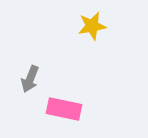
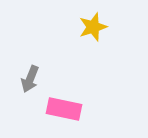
yellow star: moved 1 px right, 1 px down; rotated 8 degrees counterclockwise
